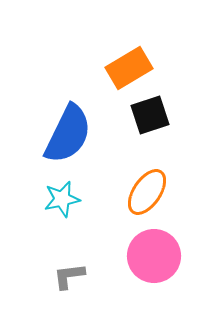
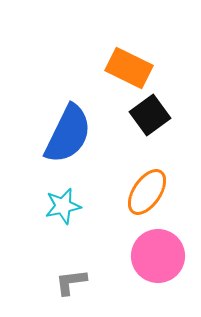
orange rectangle: rotated 57 degrees clockwise
black square: rotated 18 degrees counterclockwise
cyan star: moved 1 px right, 7 px down
pink circle: moved 4 px right
gray L-shape: moved 2 px right, 6 px down
